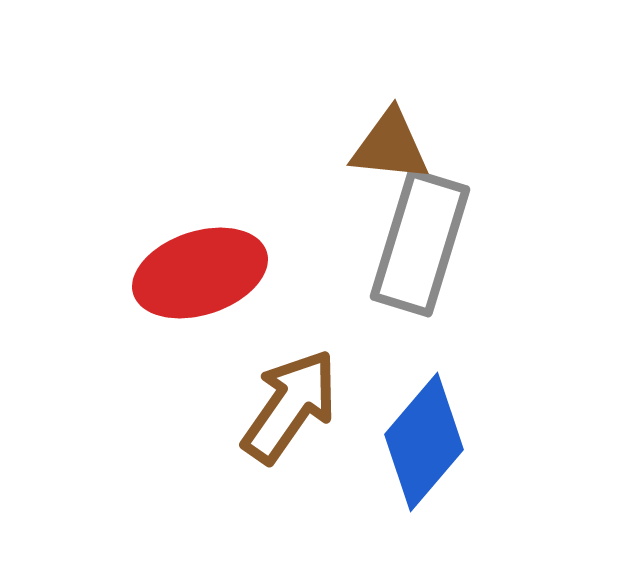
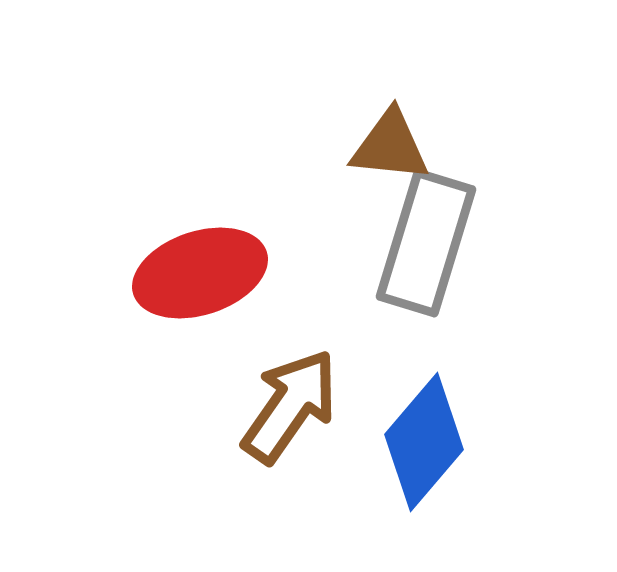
gray rectangle: moved 6 px right
